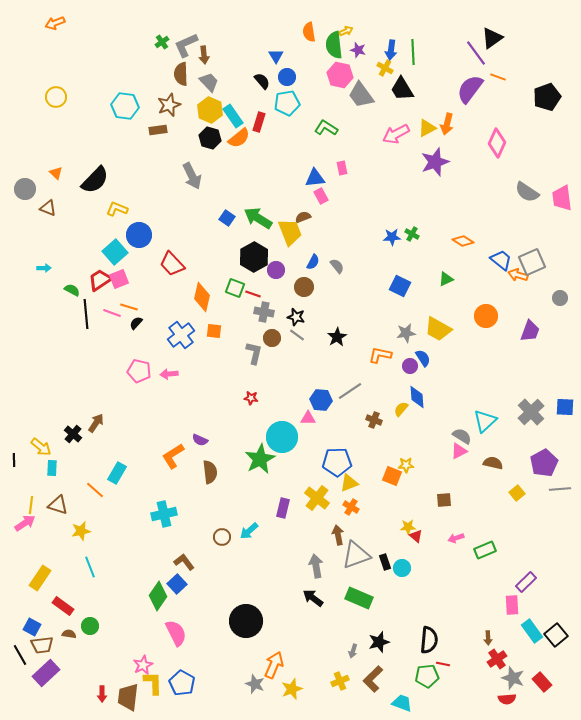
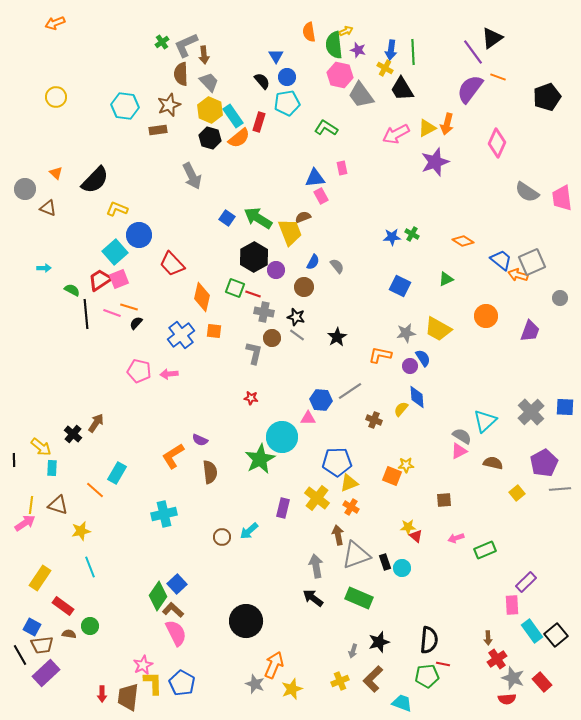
purple line at (476, 53): moved 3 px left, 1 px up
brown L-shape at (184, 562): moved 11 px left, 48 px down; rotated 10 degrees counterclockwise
